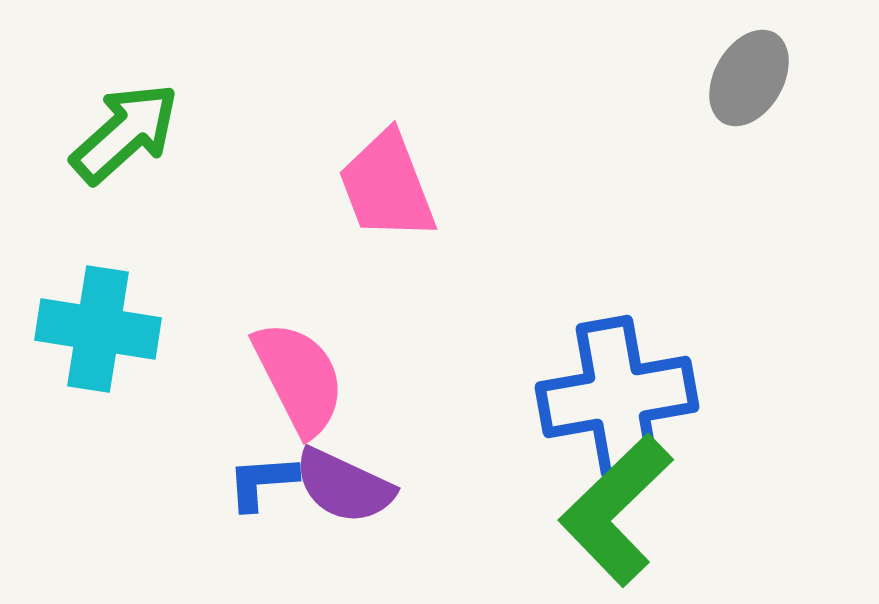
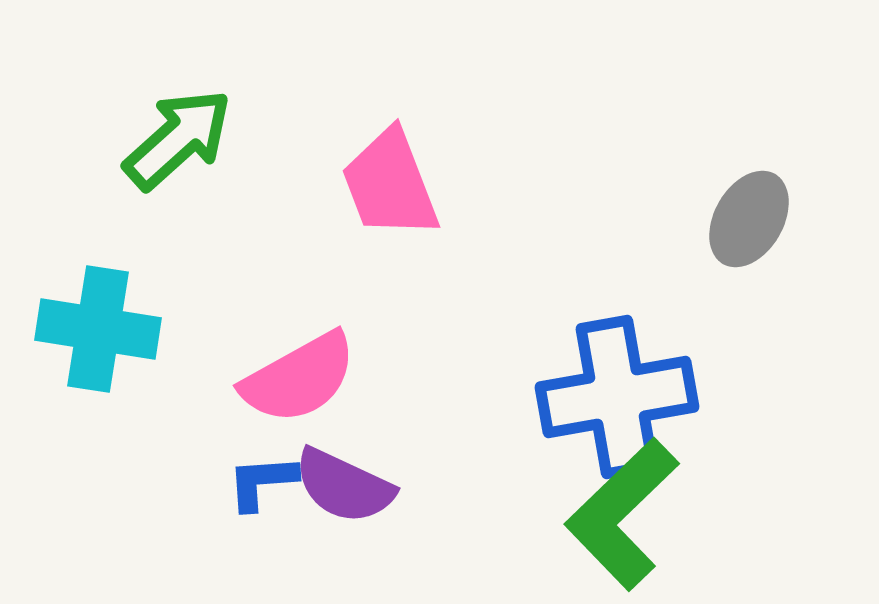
gray ellipse: moved 141 px down
green arrow: moved 53 px right, 6 px down
pink trapezoid: moved 3 px right, 2 px up
pink semicircle: rotated 88 degrees clockwise
green L-shape: moved 6 px right, 4 px down
